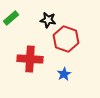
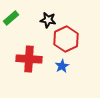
red hexagon: rotated 15 degrees clockwise
red cross: moved 1 px left
blue star: moved 2 px left, 8 px up
